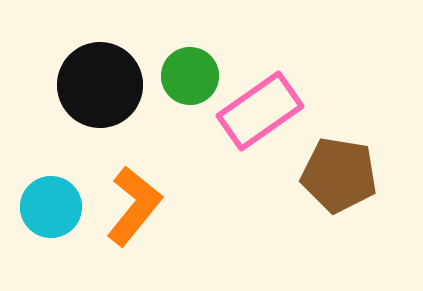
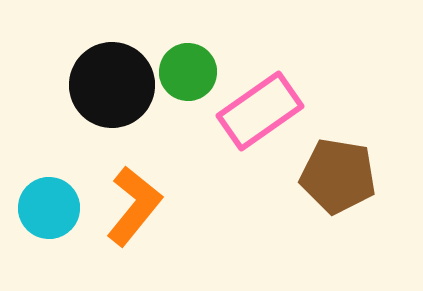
green circle: moved 2 px left, 4 px up
black circle: moved 12 px right
brown pentagon: moved 1 px left, 1 px down
cyan circle: moved 2 px left, 1 px down
